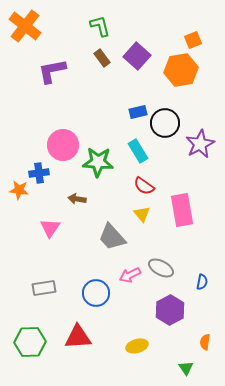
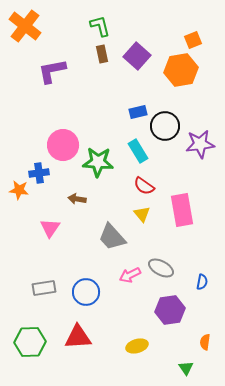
brown rectangle: moved 4 px up; rotated 24 degrees clockwise
black circle: moved 3 px down
purple star: rotated 20 degrees clockwise
blue circle: moved 10 px left, 1 px up
purple hexagon: rotated 20 degrees clockwise
